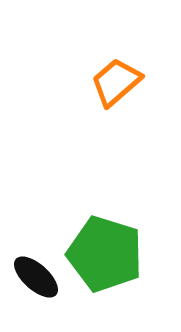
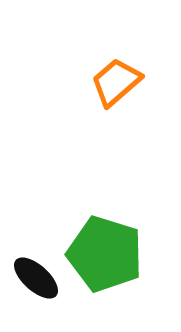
black ellipse: moved 1 px down
